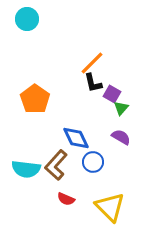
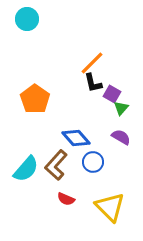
blue diamond: rotated 16 degrees counterclockwise
cyan semicircle: rotated 56 degrees counterclockwise
